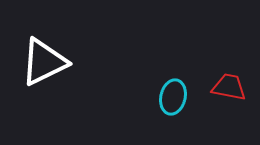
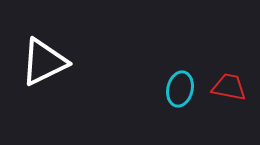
cyan ellipse: moved 7 px right, 8 px up
